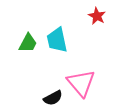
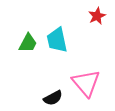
red star: rotated 18 degrees clockwise
pink triangle: moved 5 px right
